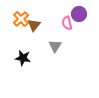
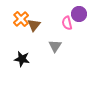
black star: moved 1 px left, 1 px down
